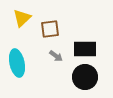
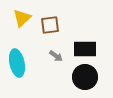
brown square: moved 4 px up
